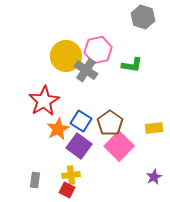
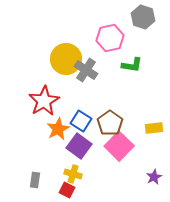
pink hexagon: moved 12 px right, 12 px up
yellow circle: moved 3 px down
yellow cross: moved 2 px right, 1 px up; rotated 24 degrees clockwise
